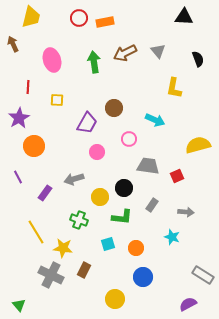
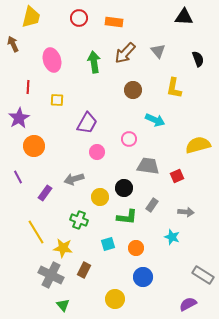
orange rectangle at (105, 22): moved 9 px right; rotated 18 degrees clockwise
brown arrow at (125, 53): rotated 20 degrees counterclockwise
brown circle at (114, 108): moved 19 px right, 18 px up
green L-shape at (122, 217): moved 5 px right
green triangle at (19, 305): moved 44 px right
